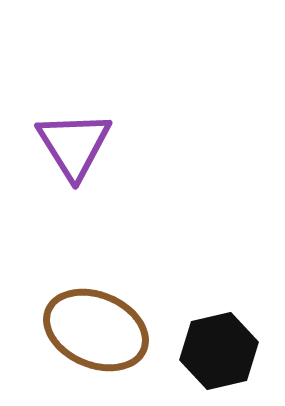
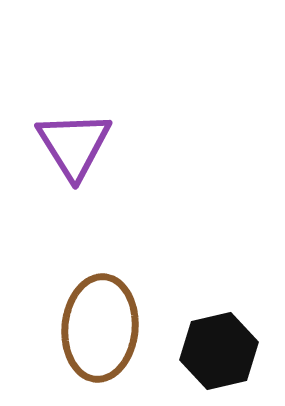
brown ellipse: moved 4 px right, 2 px up; rotated 72 degrees clockwise
